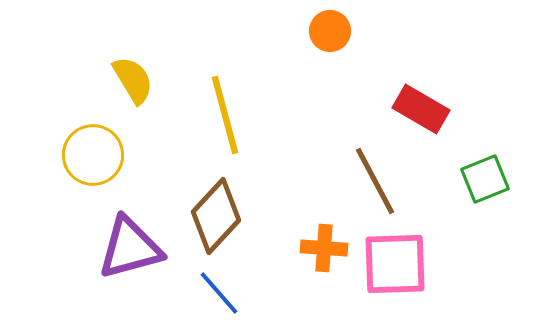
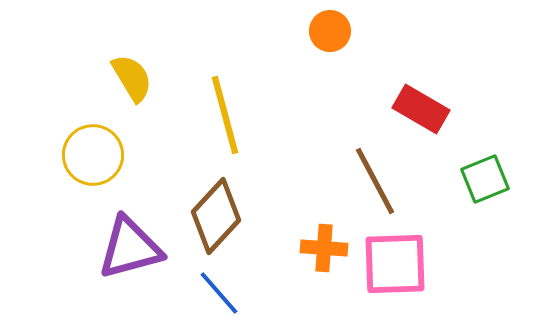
yellow semicircle: moved 1 px left, 2 px up
